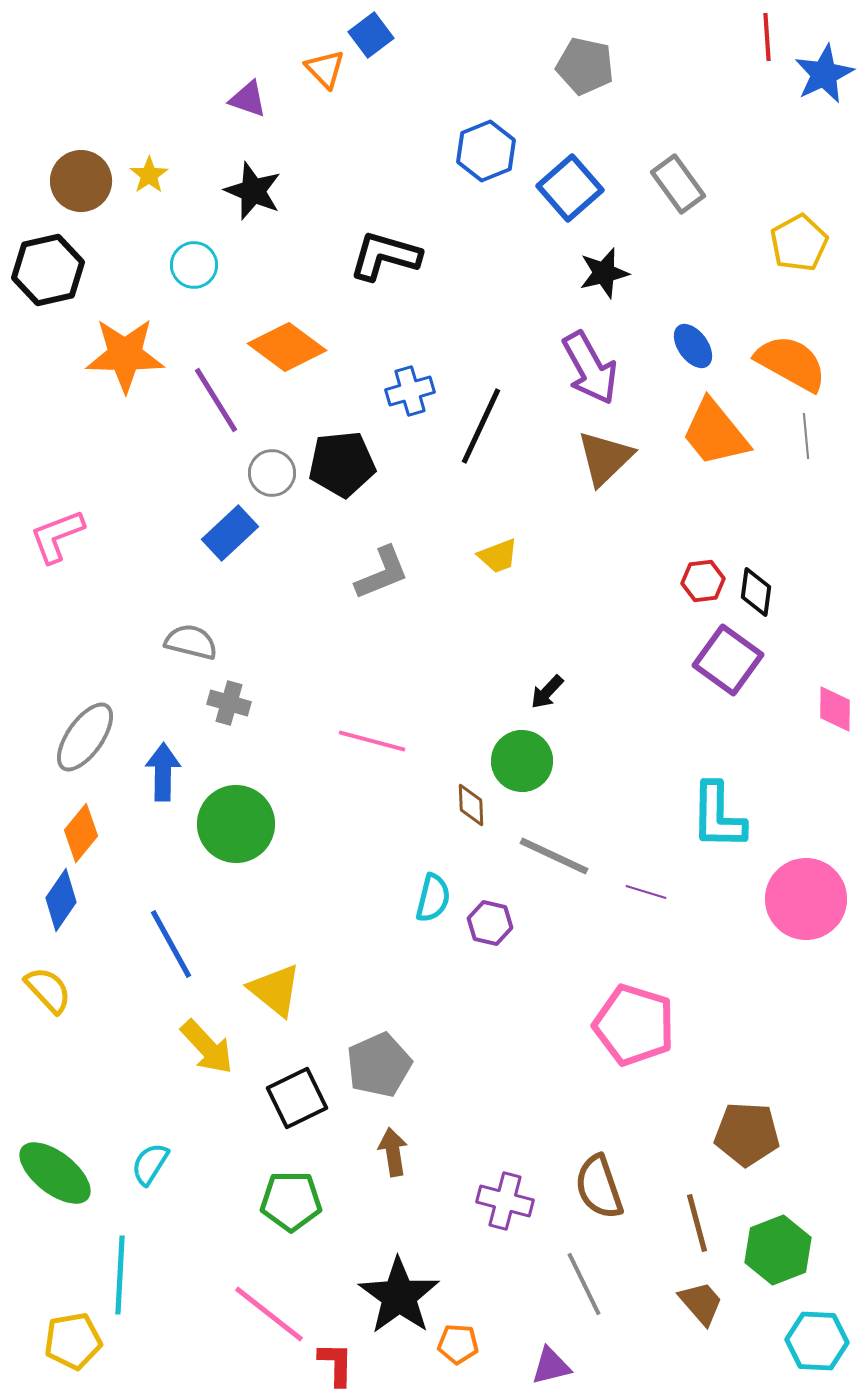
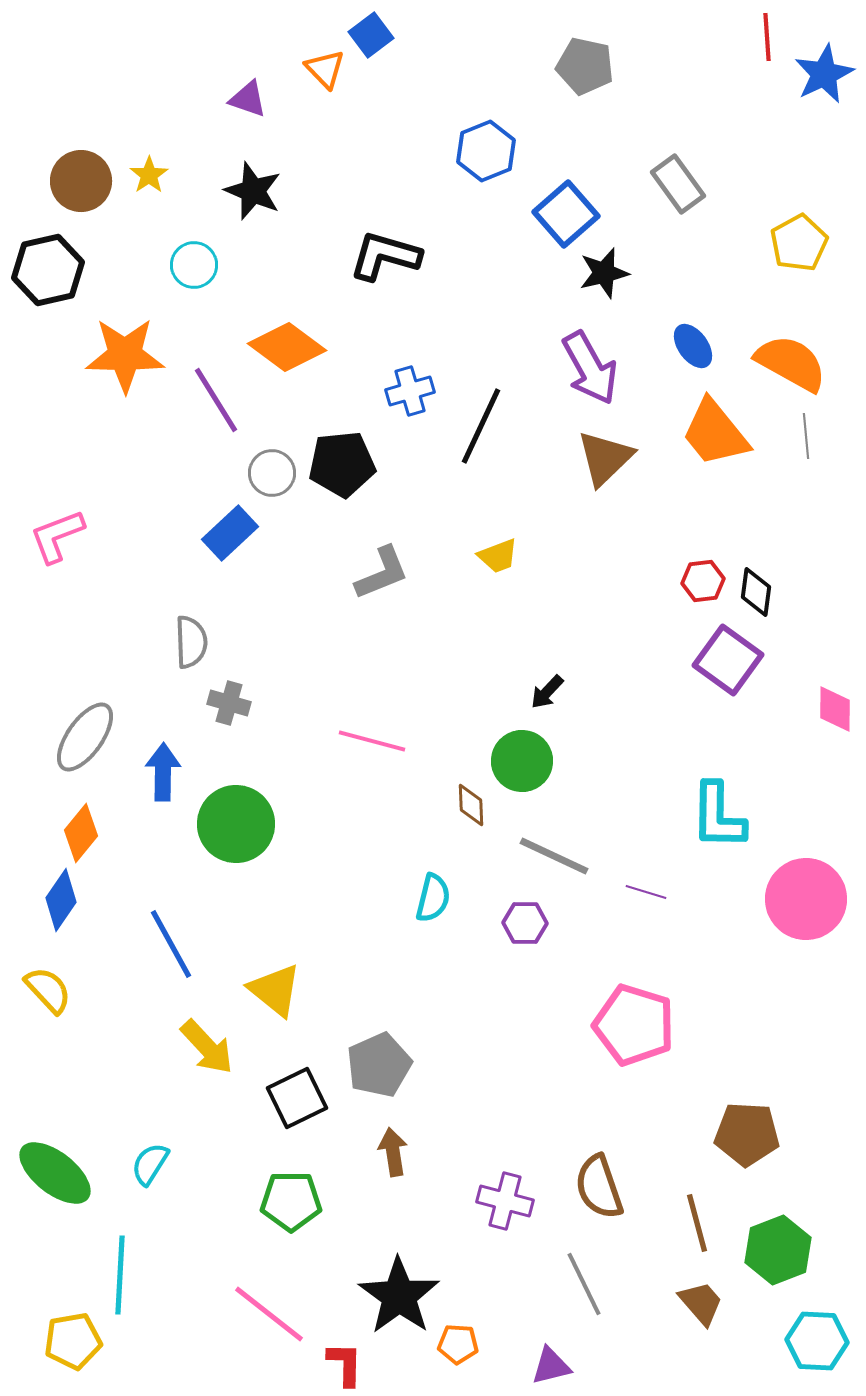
blue square at (570, 188): moved 4 px left, 26 px down
gray semicircle at (191, 642): rotated 74 degrees clockwise
purple hexagon at (490, 923): moved 35 px right; rotated 12 degrees counterclockwise
red L-shape at (336, 1364): moved 9 px right
